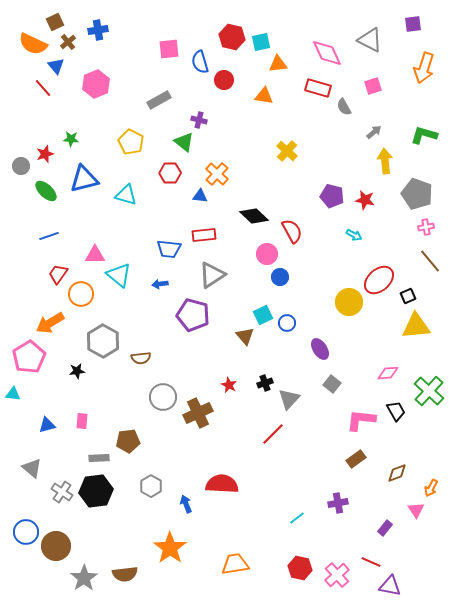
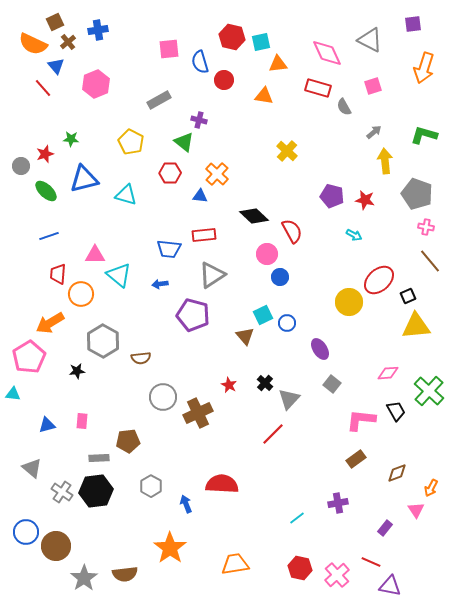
pink cross at (426, 227): rotated 21 degrees clockwise
red trapezoid at (58, 274): rotated 30 degrees counterclockwise
black cross at (265, 383): rotated 28 degrees counterclockwise
